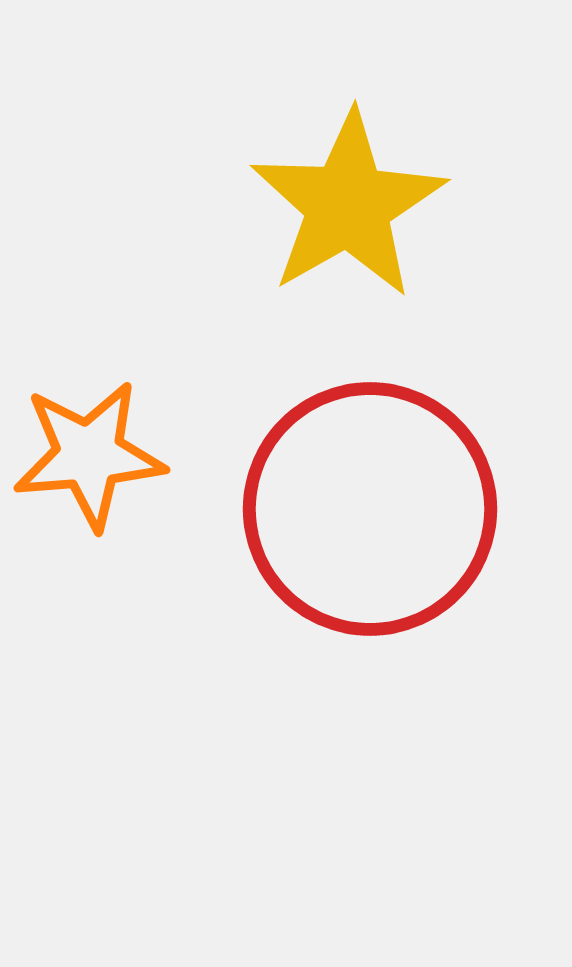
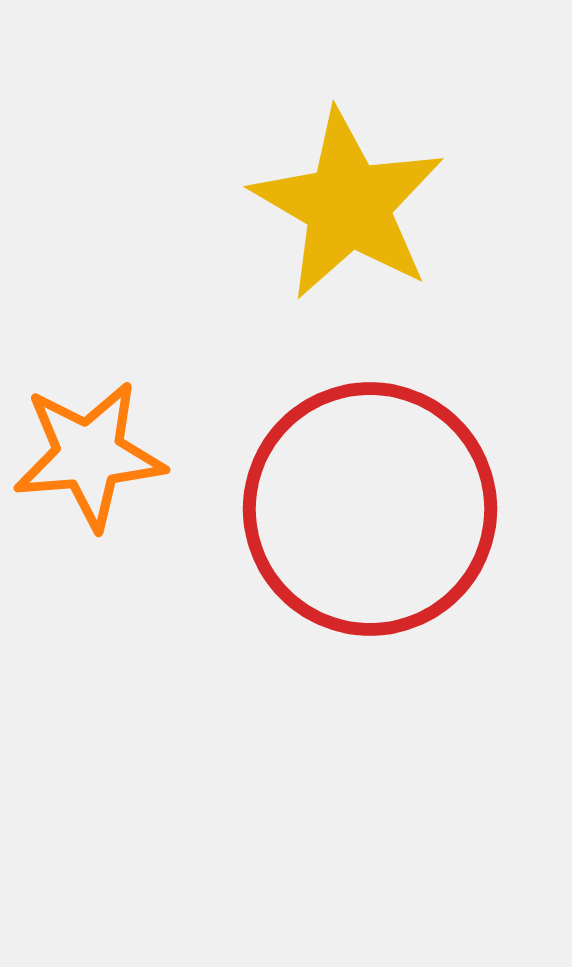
yellow star: rotated 12 degrees counterclockwise
